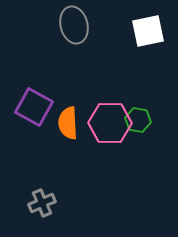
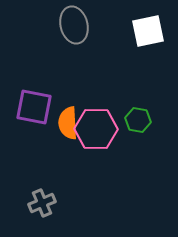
purple square: rotated 18 degrees counterclockwise
pink hexagon: moved 14 px left, 6 px down
